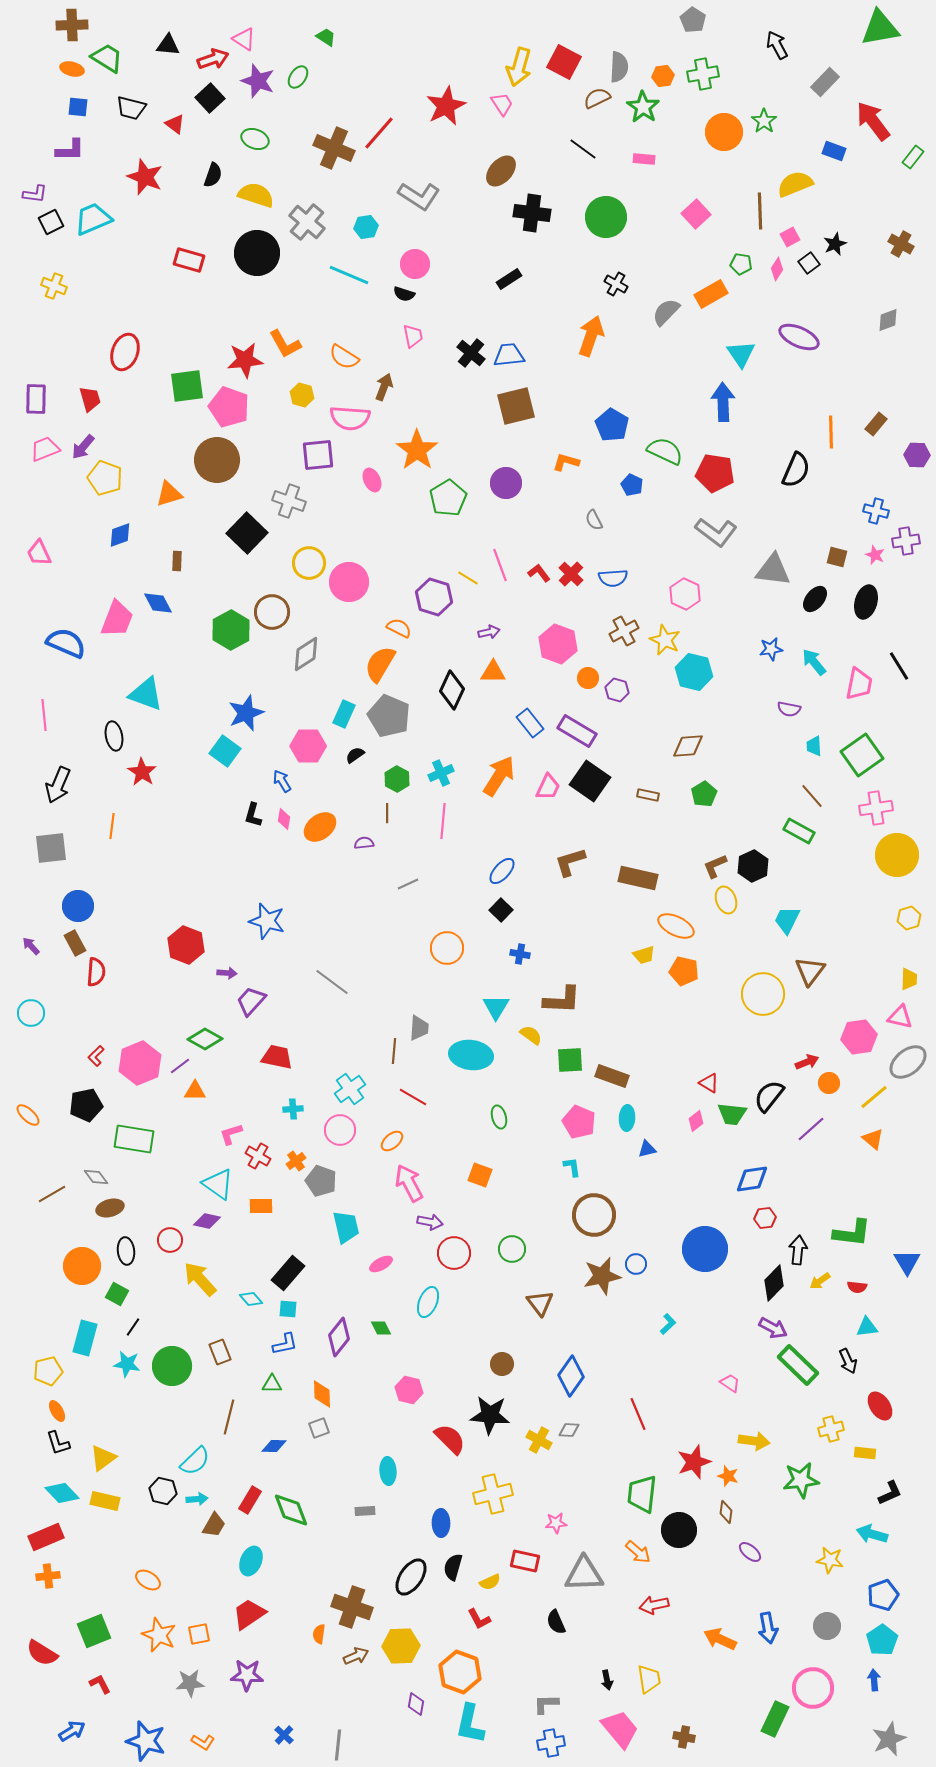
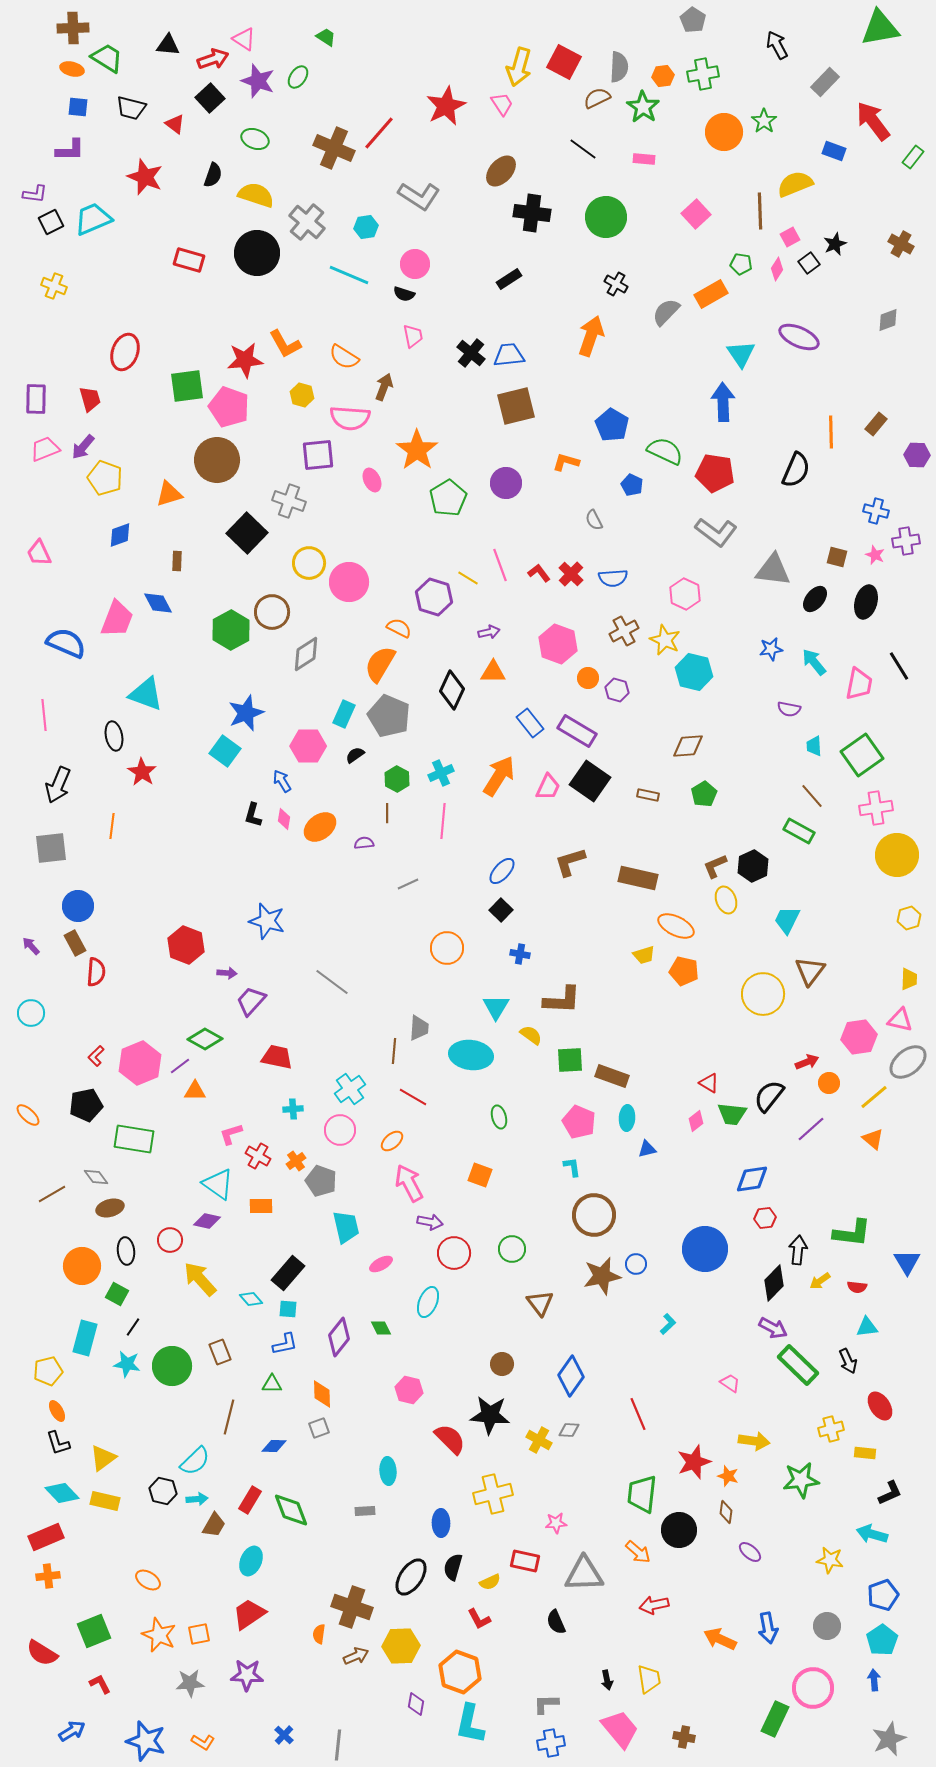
brown cross at (72, 25): moved 1 px right, 3 px down
pink triangle at (900, 1017): moved 3 px down
